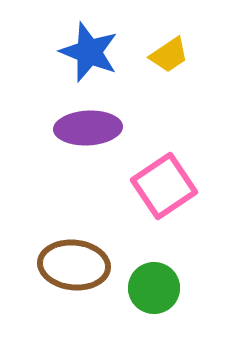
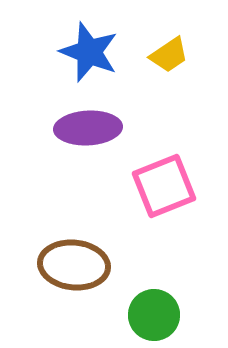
pink square: rotated 12 degrees clockwise
green circle: moved 27 px down
